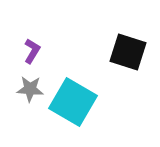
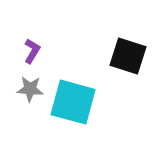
black square: moved 4 px down
cyan square: rotated 15 degrees counterclockwise
